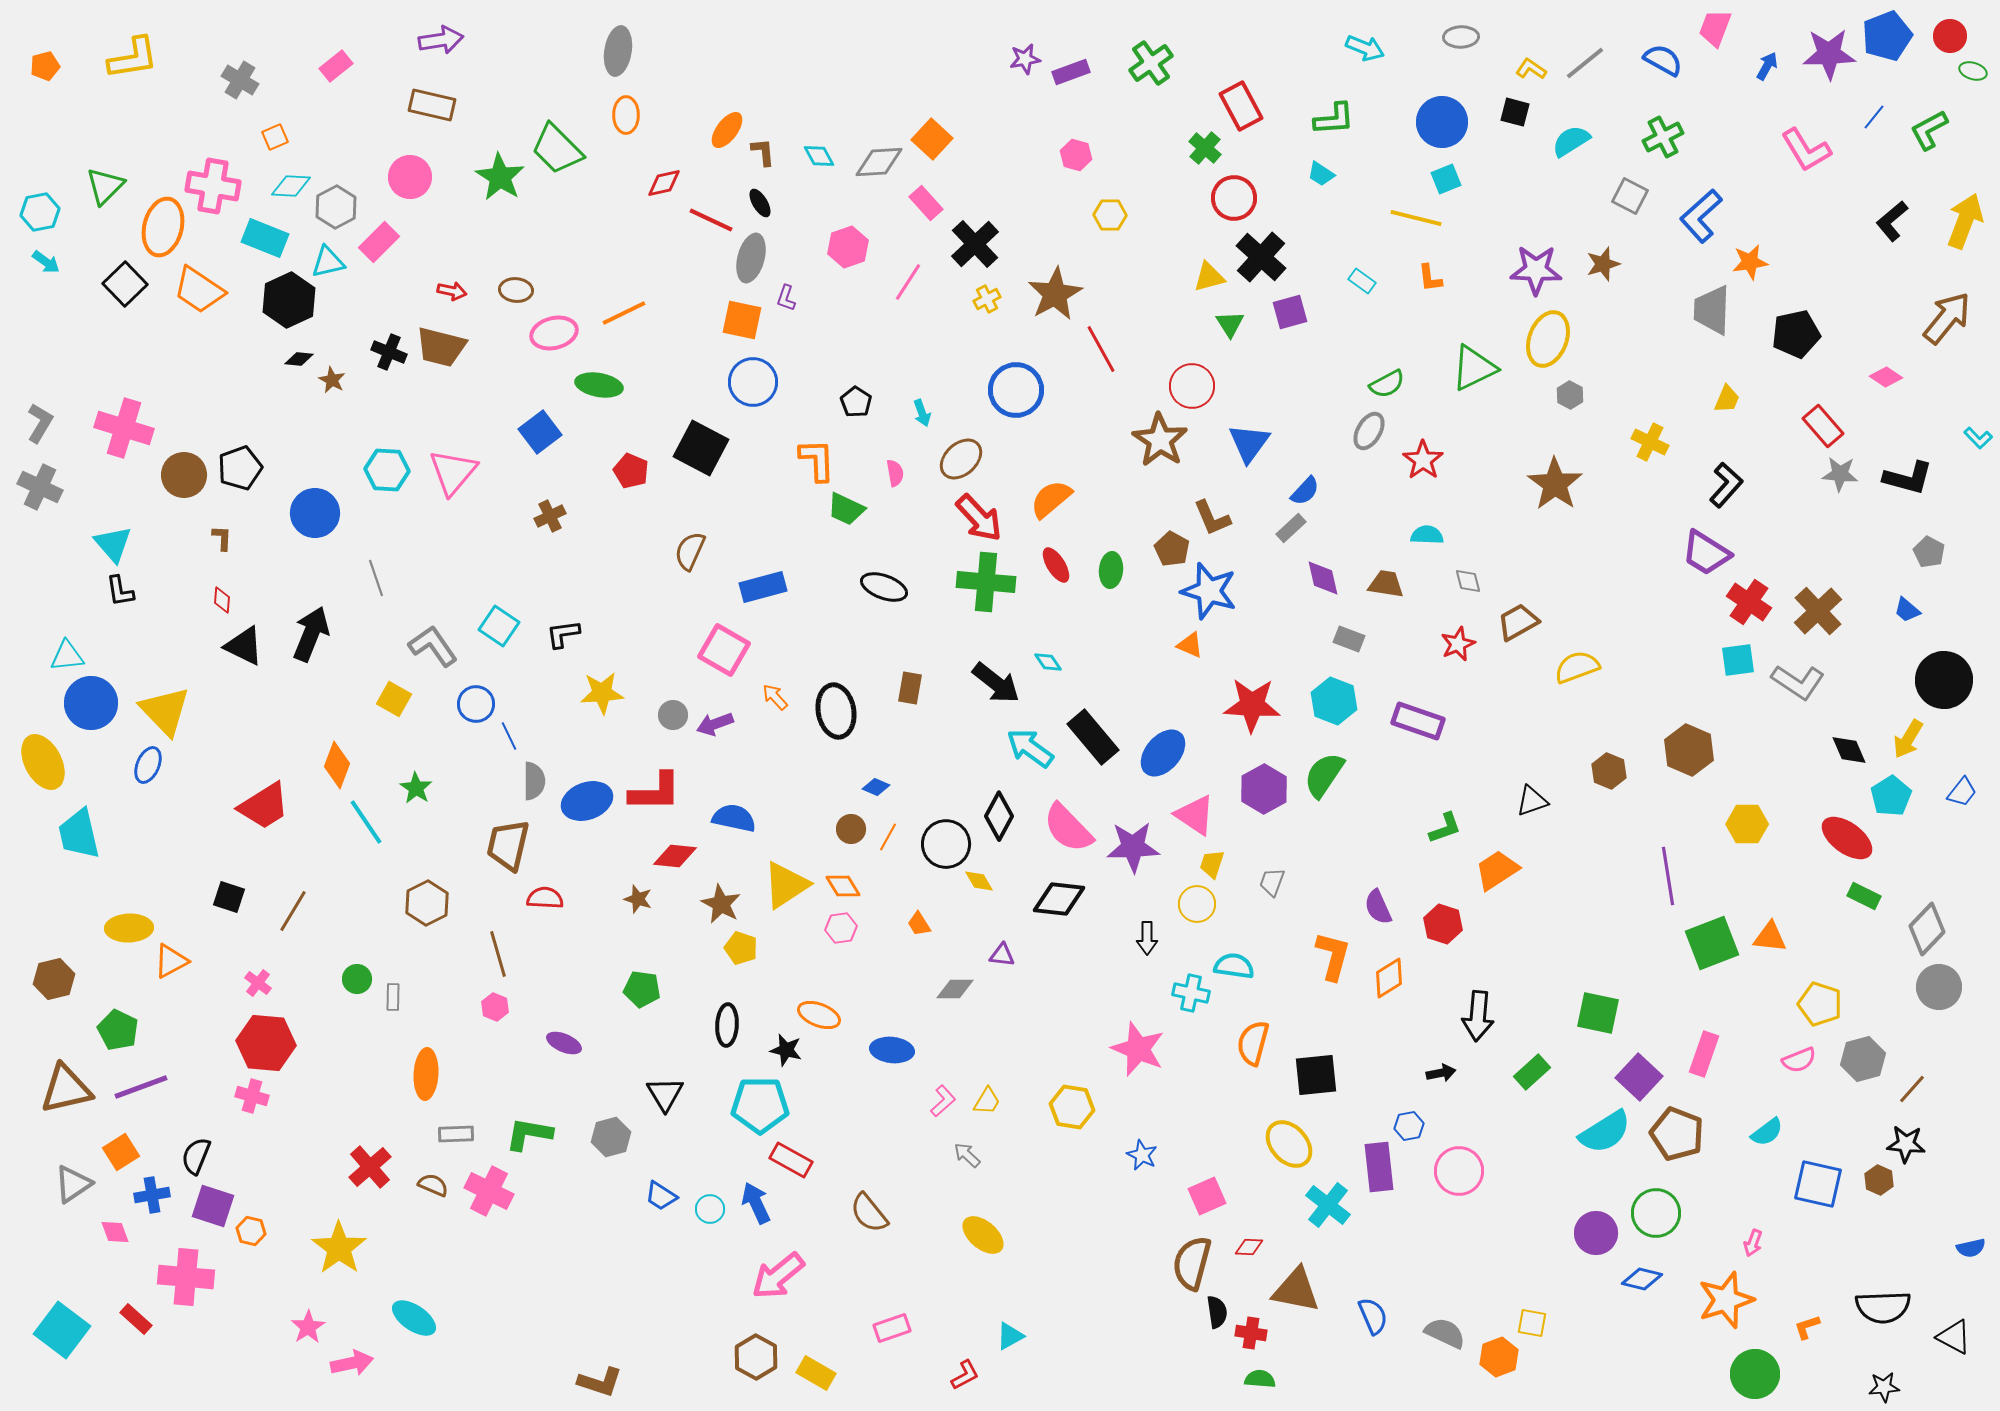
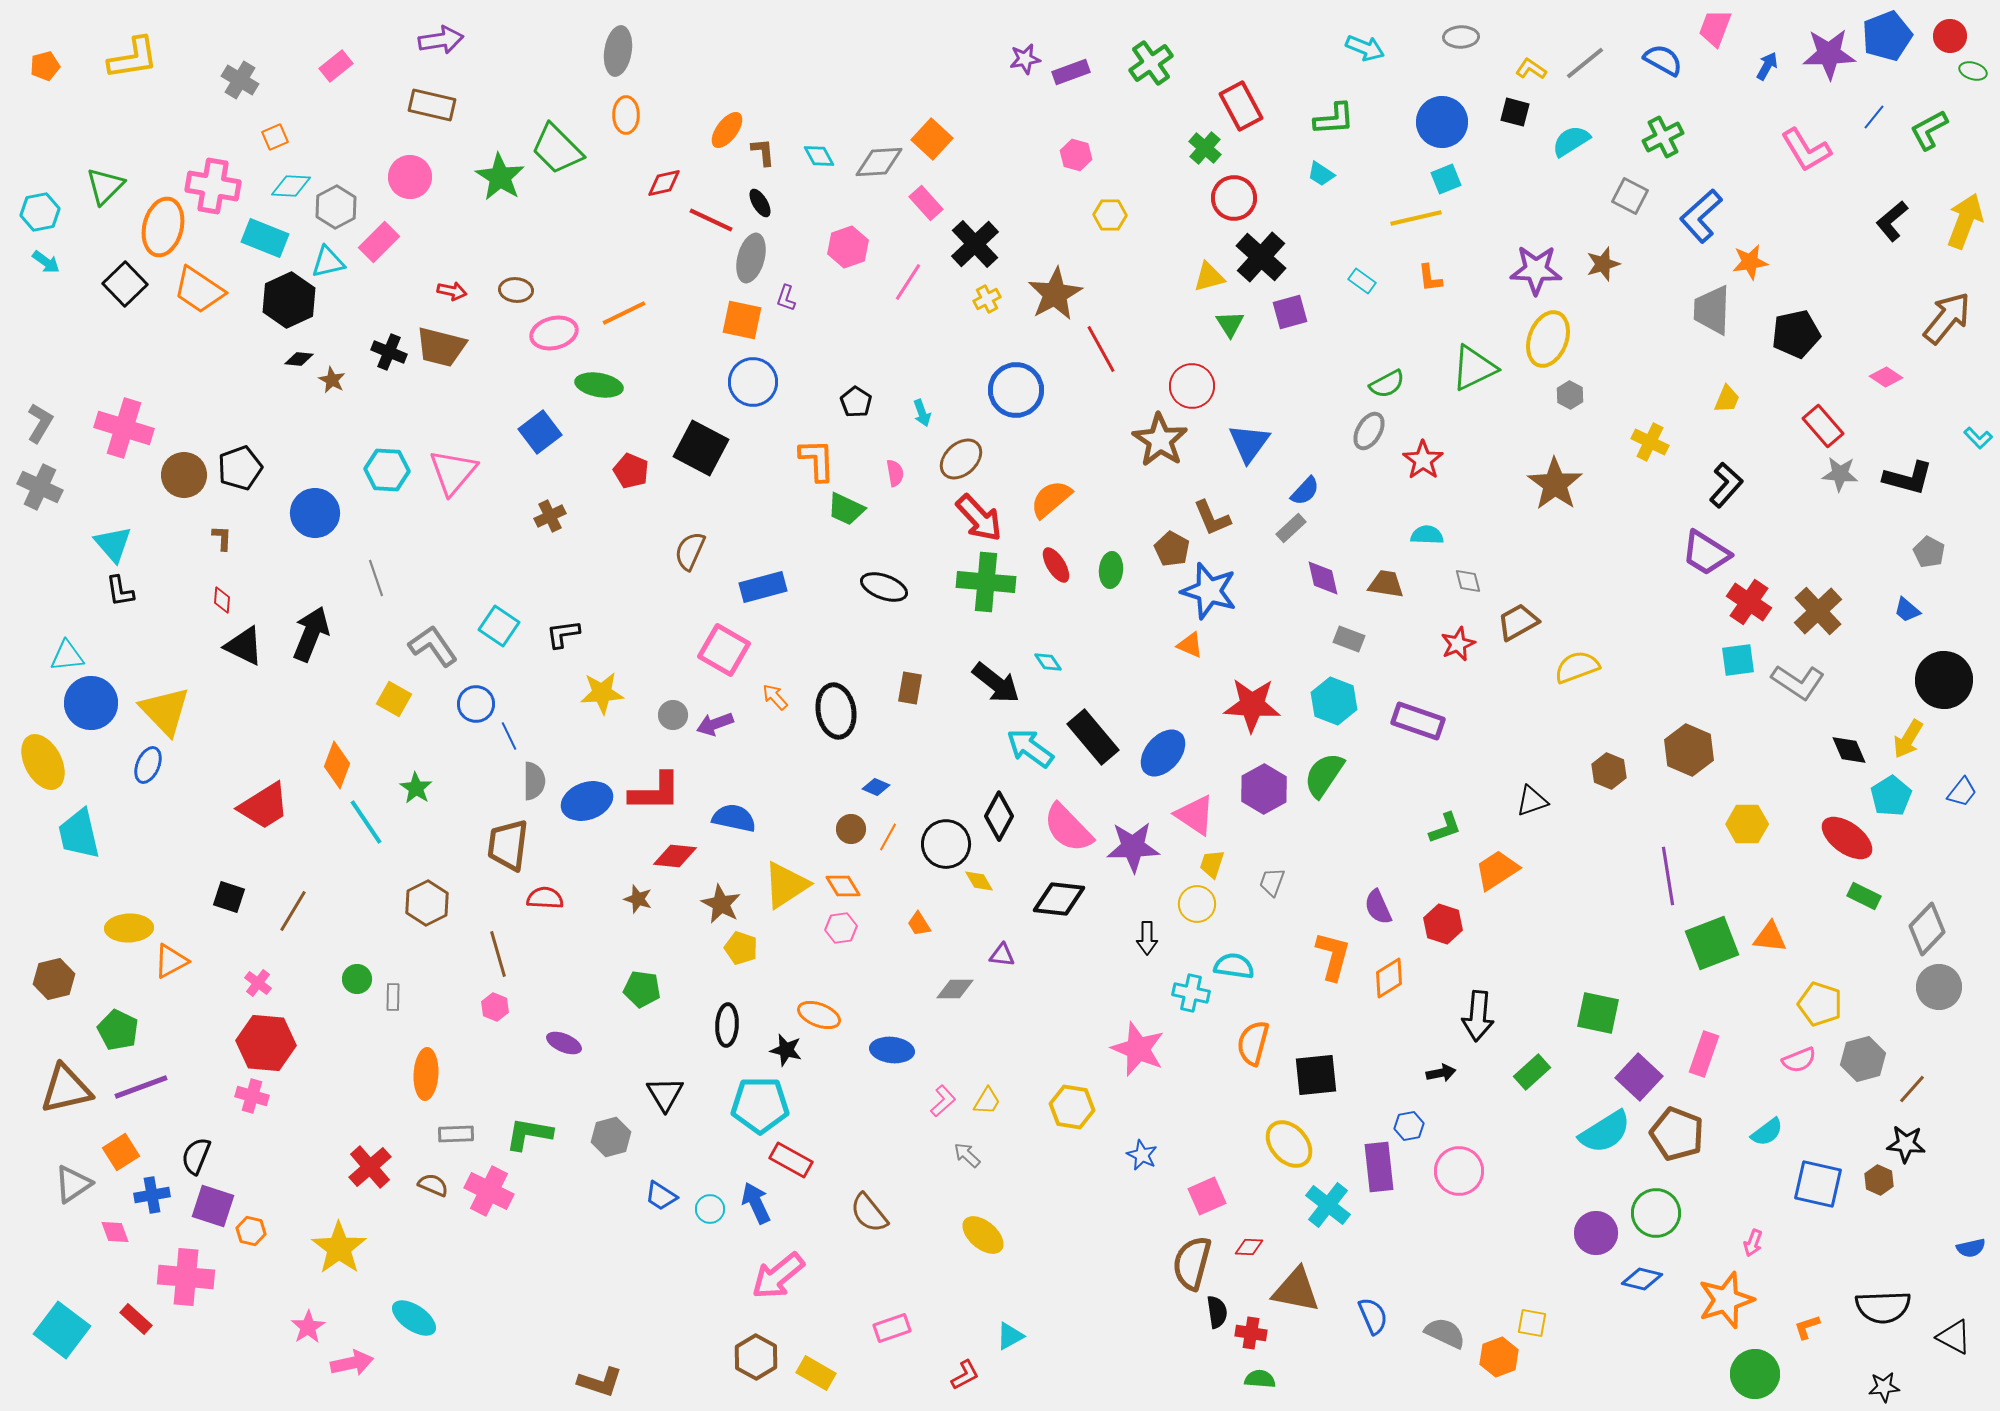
yellow line at (1416, 218): rotated 27 degrees counterclockwise
brown trapezoid at (508, 845): rotated 6 degrees counterclockwise
